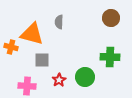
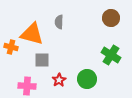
green cross: moved 1 px right, 2 px up; rotated 30 degrees clockwise
green circle: moved 2 px right, 2 px down
